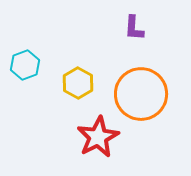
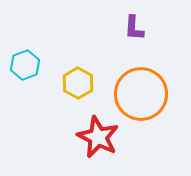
red star: rotated 18 degrees counterclockwise
